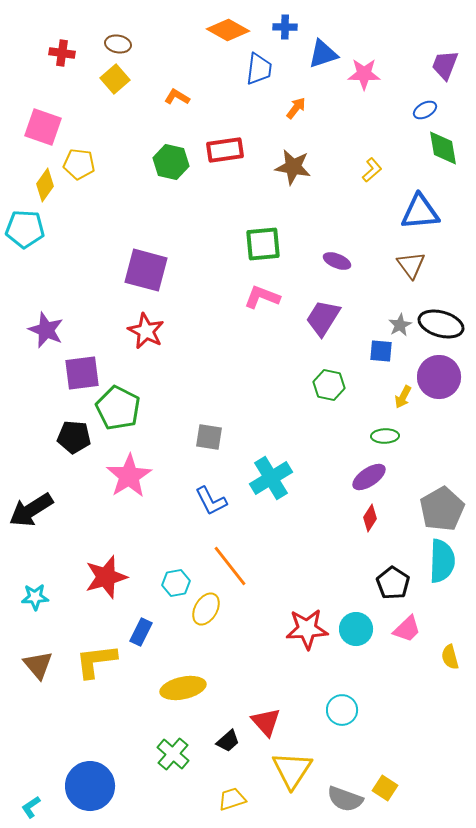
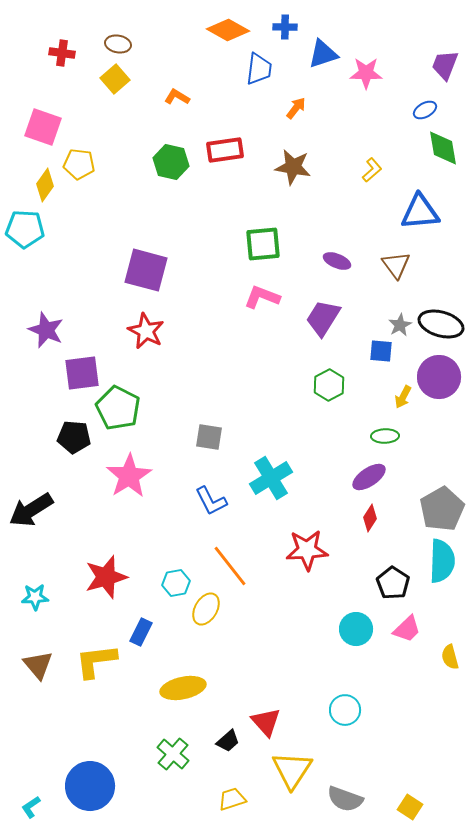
pink star at (364, 74): moved 2 px right, 1 px up
brown triangle at (411, 265): moved 15 px left
green hexagon at (329, 385): rotated 20 degrees clockwise
red star at (307, 629): moved 79 px up
cyan circle at (342, 710): moved 3 px right
yellow square at (385, 788): moved 25 px right, 19 px down
